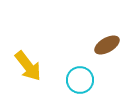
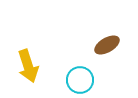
yellow arrow: rotated 20 degrees clockwise
